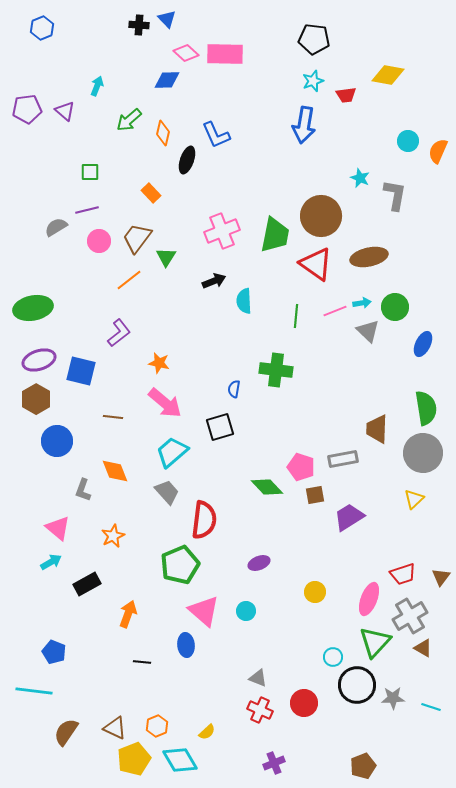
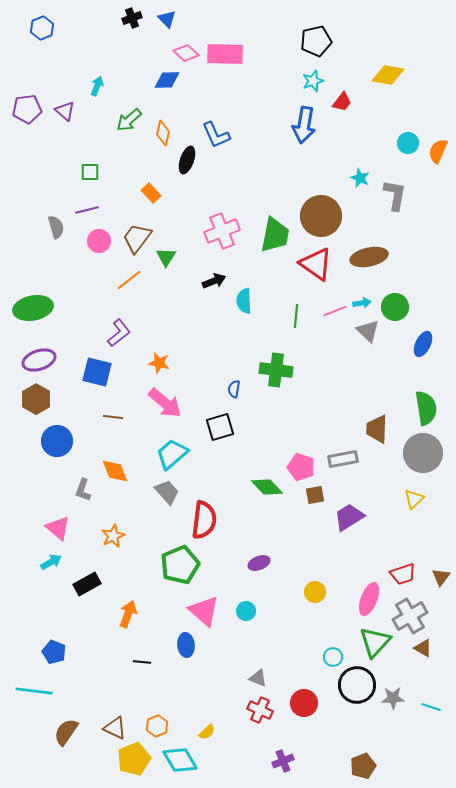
black cross at (139, 25): moved 7 px left, 7 px up; rotated 24 degrees counterclockwise
black pentagon at (314, 39): moved 2 px right, 2 px down; rotated 20 degrees counterclockwise
red trapezoid at (346, 95): moved 4 px left, 7 px down; rotated 45 degrees counterclockwise
cyan circle at (408, 141): moved 2 px down
gray semicircle at (56, 227): rotated 105 degrees clockwise
blue square at (81, 371): moved 16 px right, 1 px down
cyan trapezoid at (172, 452): moved 2 px down
purple cross at (274, 763): moved 9 px right, 2 px up
